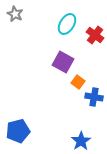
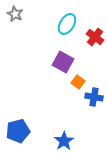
red cross: moved 2 px down
blue star: moved 17 px left
